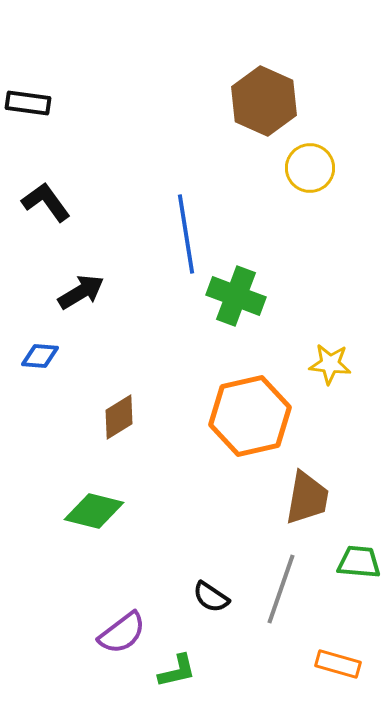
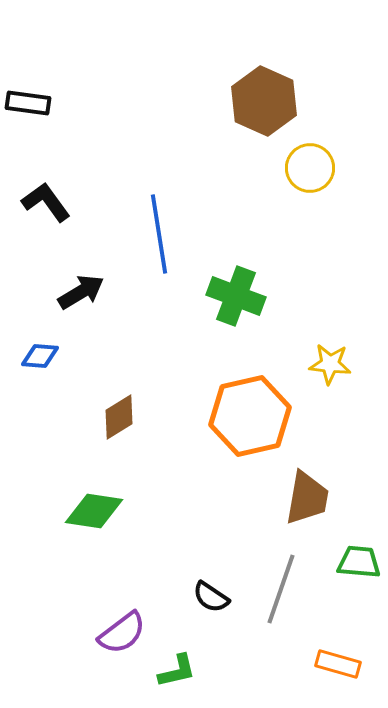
blue line: moved 27 px left
green diamond: rotated 6 degrees counterclockwise
